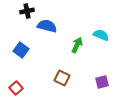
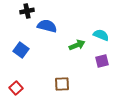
green arrow: rotated 42 degrees clockwise
brown square: moved 6 px down; rotated 28 degrees counterclockwise
purple square: moved 21 px up
